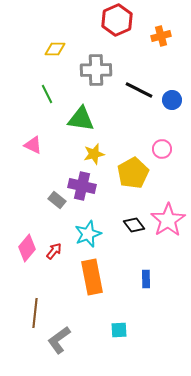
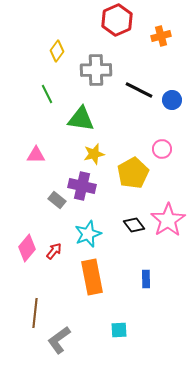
yellow diamond: moved 2 px right, 2 px down; rotated 55 degrees counterclockwise
pink triangle: moved 3 px right, 10 px down; rotated 24 degrees counterclockwise
